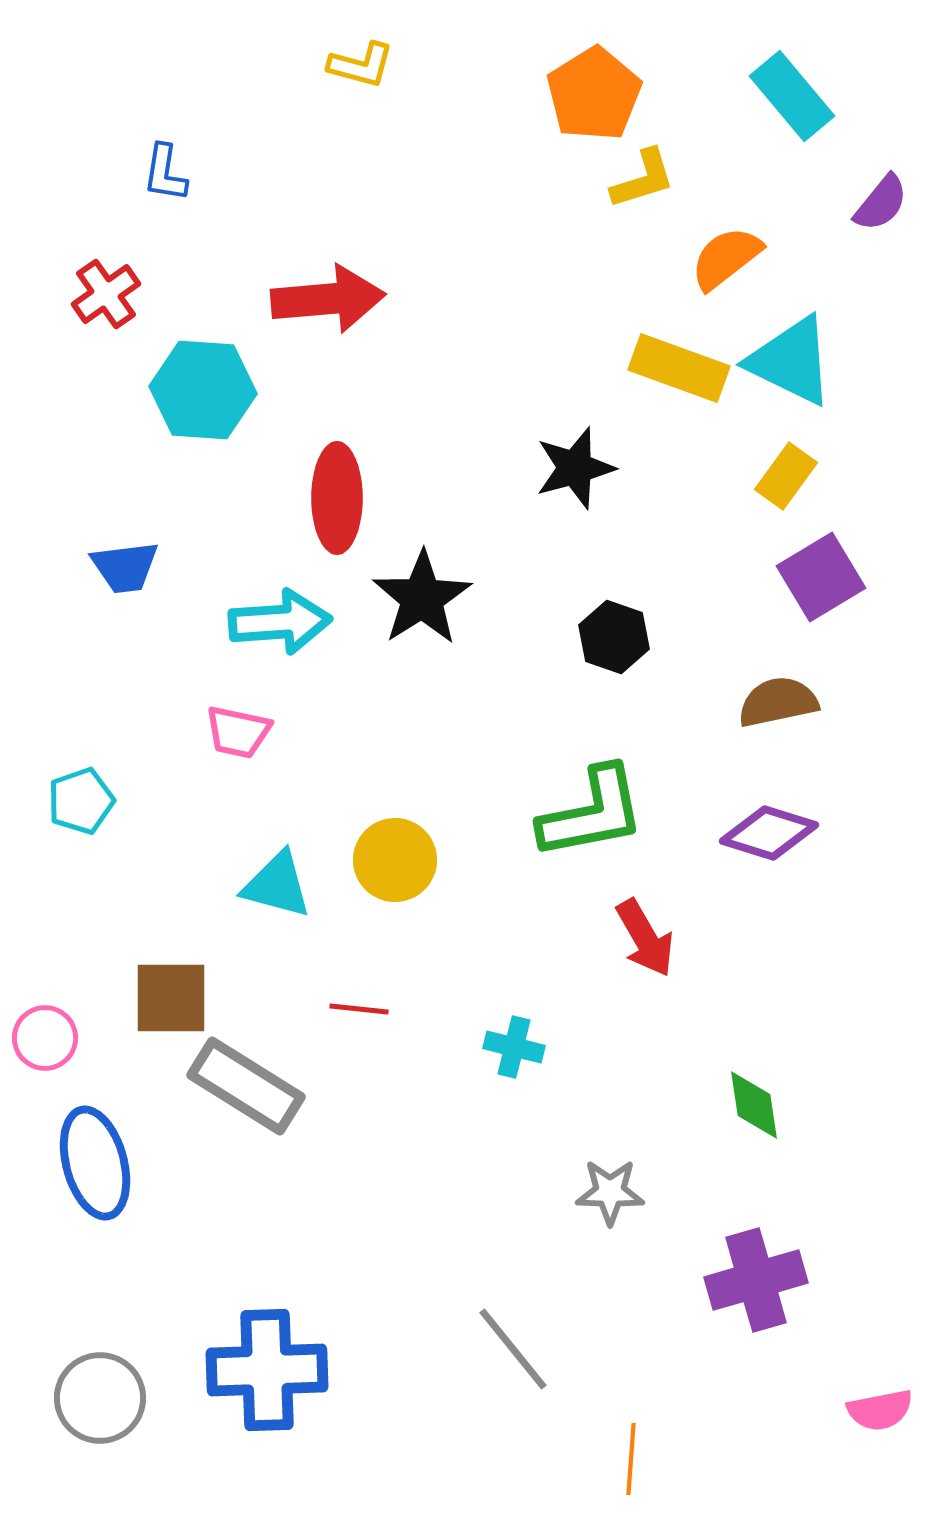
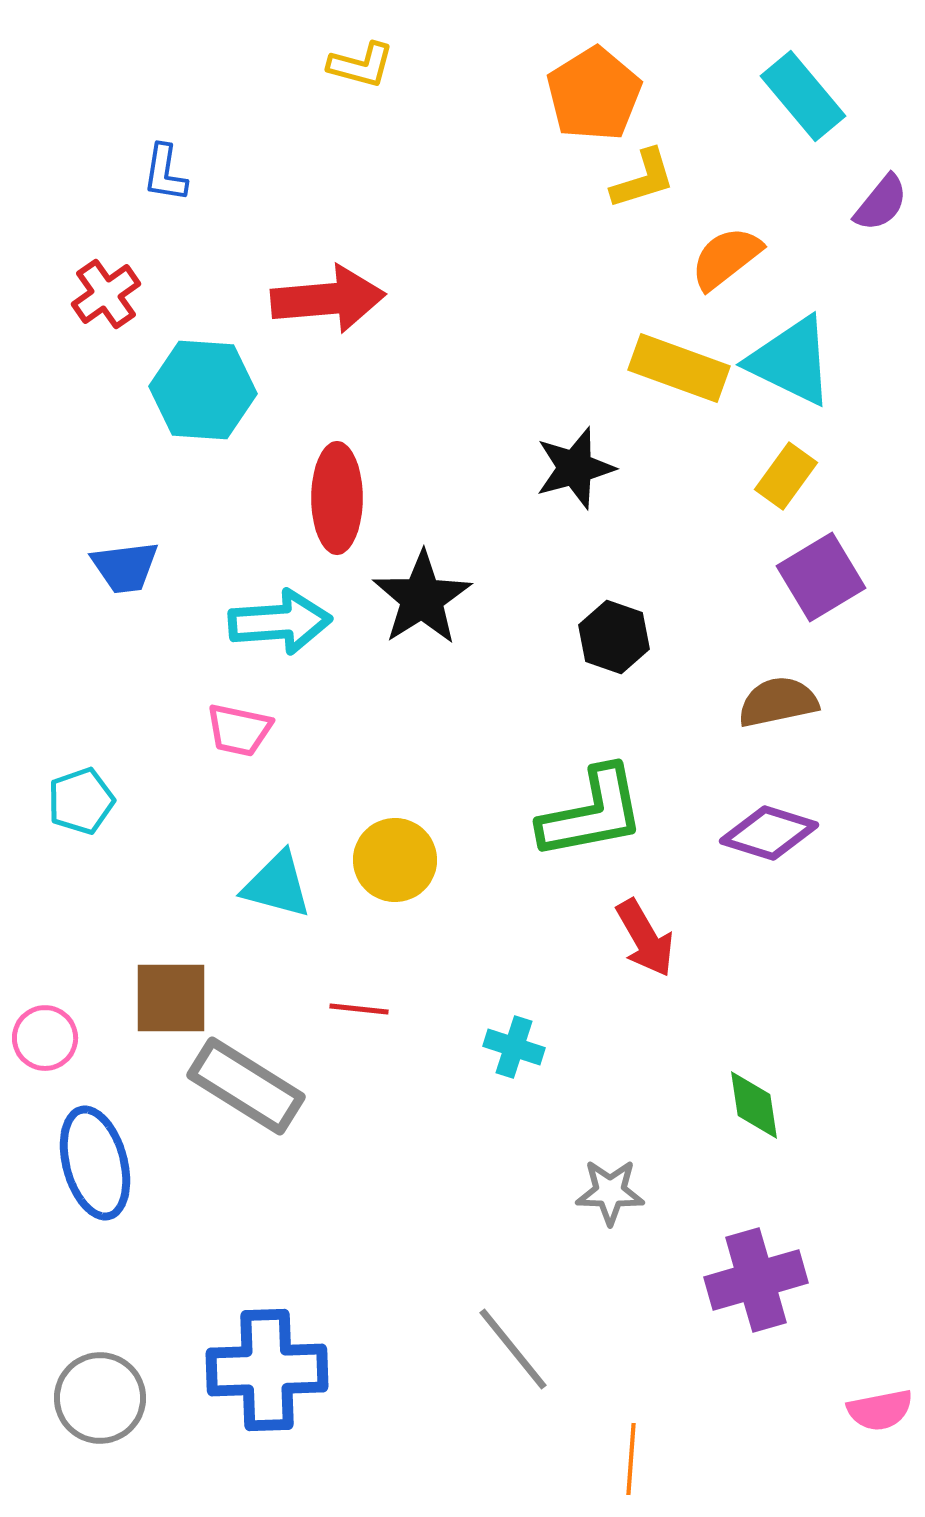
cyan rectangle at (792, 96): moved 11 px right
pink trapezoid at (238, 732): moved 1 px right, 2 px up
cyan cross at (514, 1047): rotated 4 degrees clockwise
